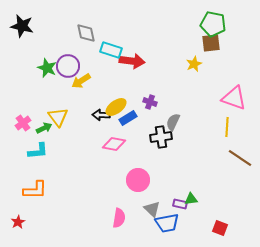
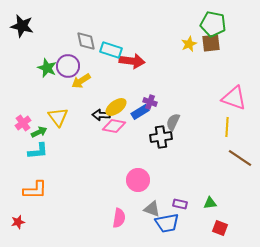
gray diamond: moved 8 px down
yellow star: moved 5 px left, 20 px up
blue rectangle: moved 12 px right, 6 px up
green arrow: moved 5 px left, 4 px down
pink diamond: moved 18 px up
green triangle: moved 19 px right, 4 px down
gray triangle: rotated 24 degrees counterclockwise
red star: rotated 16 degrees clockwise
